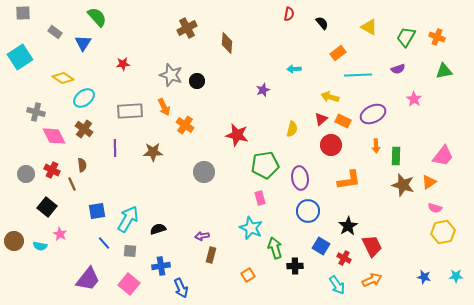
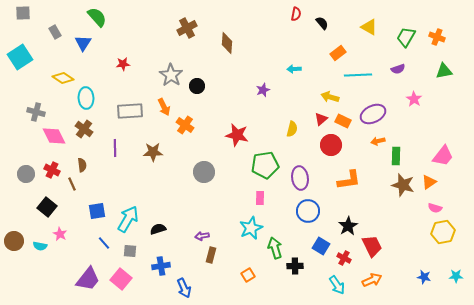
red semicircle at (289, 14): moved 7 px right
gray rectangle at (55, 32): rotated 24 degrees clockwise
gray star at (171, 75): rotated 15 degrees clockwise
black circle at (197, 81): moved 5 px down
cyan ellipse at (84, 98): moved 2 px right; rotated 55 degrees counterclockwise
orange arrow at (376, 146): moved 2 px right, 5 px up; rotated 80 degrees clockwise
pink rectangle at (260, 198): rotated 16 degrees clockwise
cyan star at (251, 228): rotated 25 degrees clockwise
pink square at (129, 284): moved 8 px left, 5 px up
blue arrow at (181, 288): moved 3 px right
